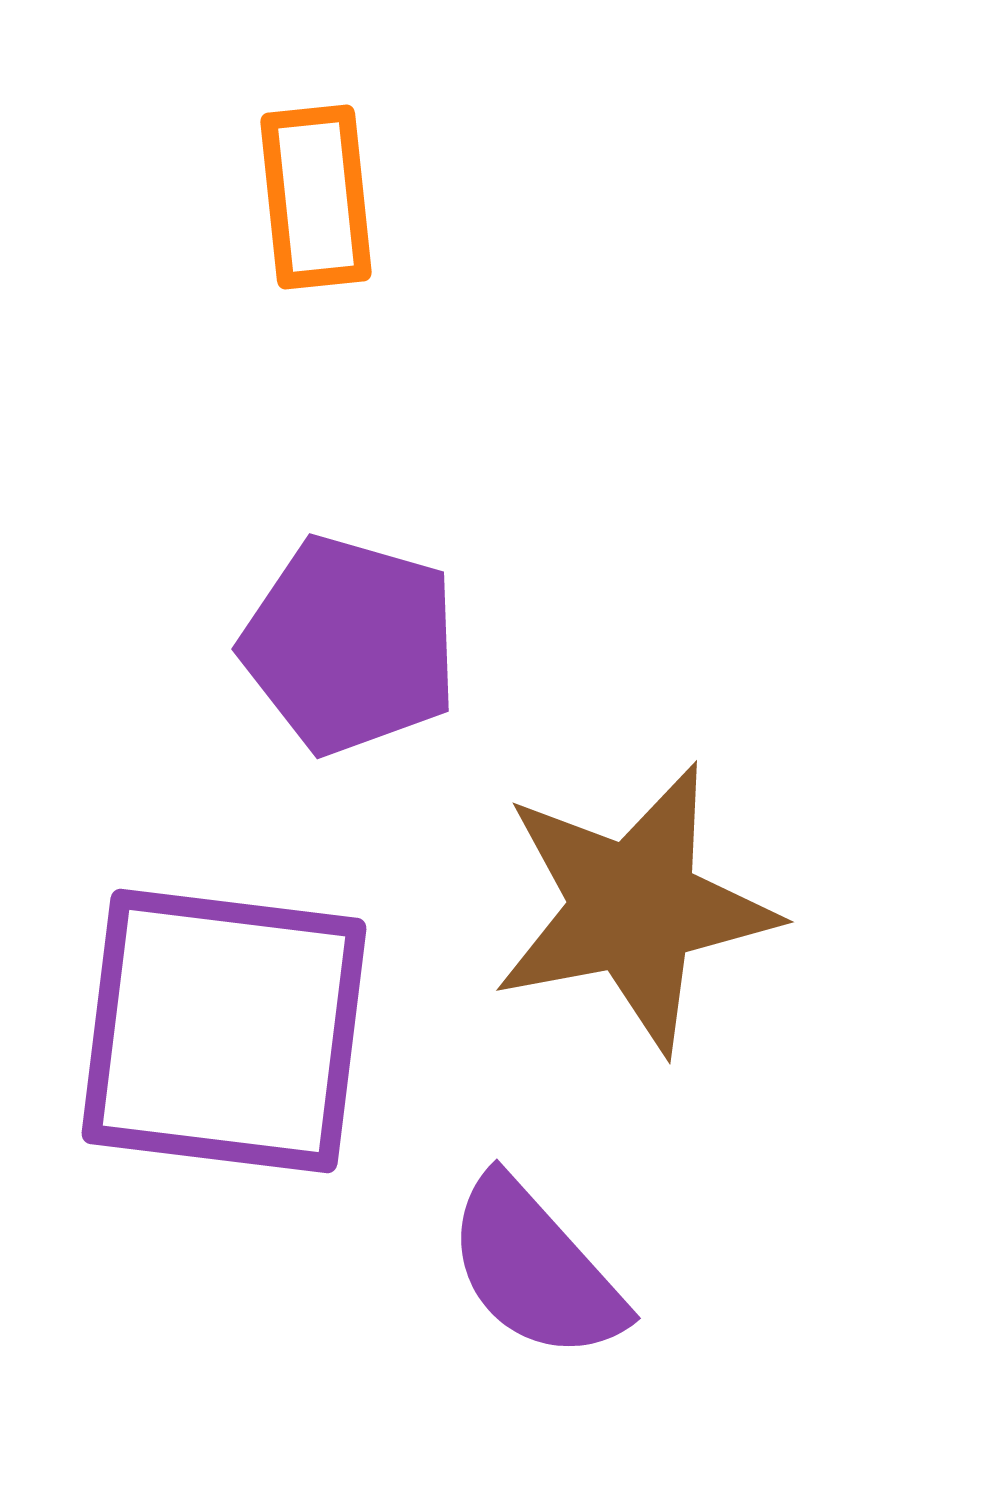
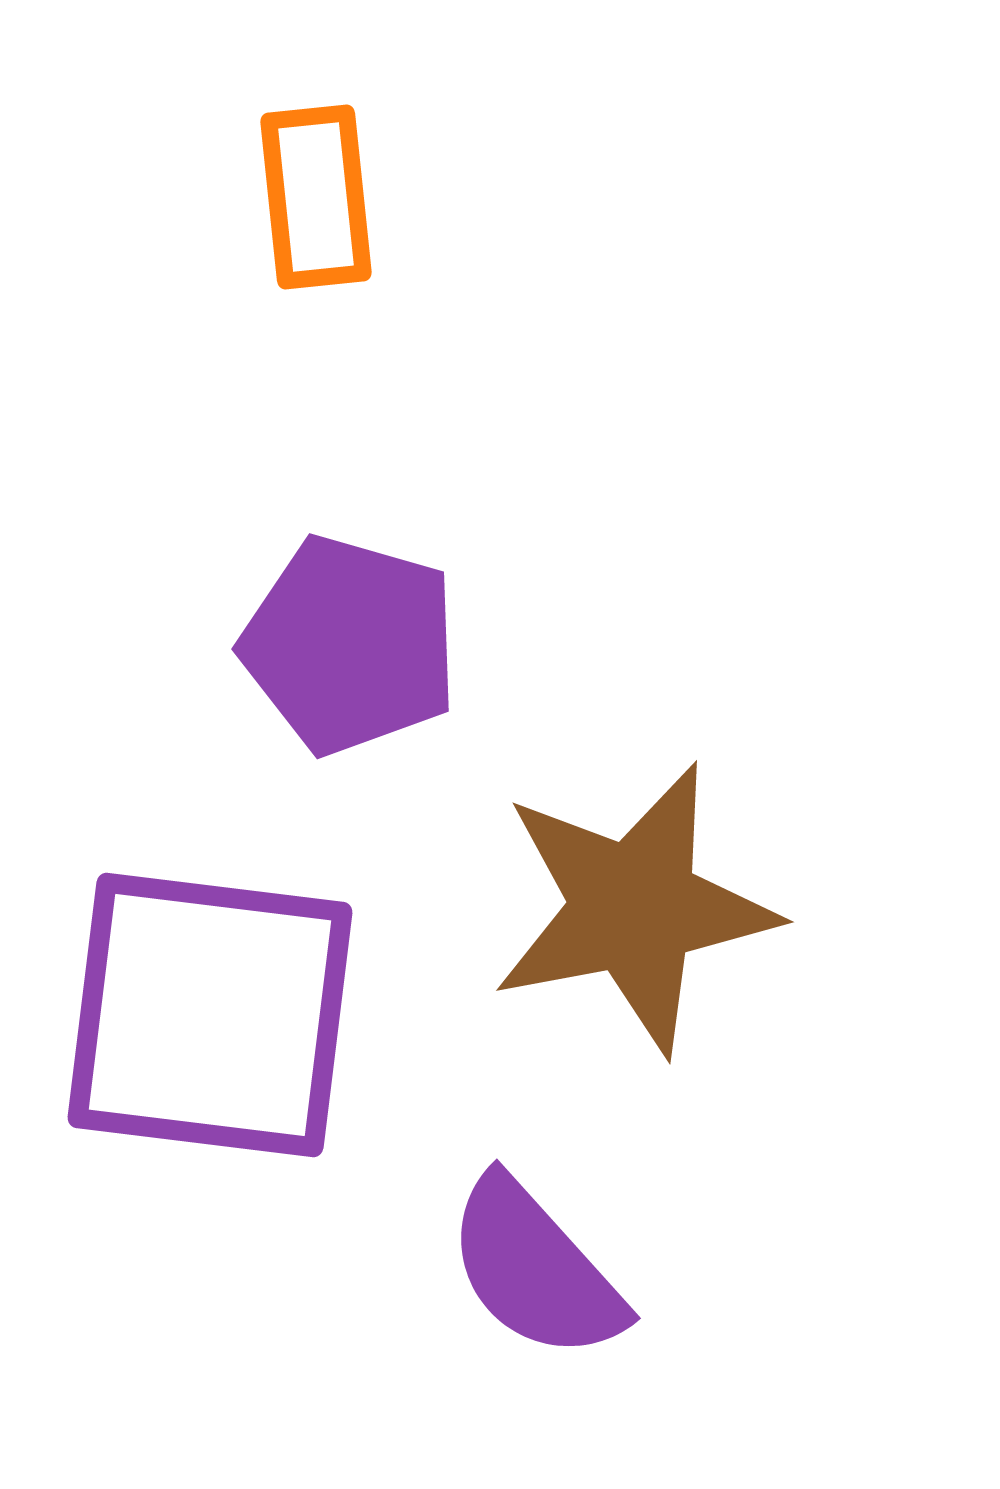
purple square: moved 14 px left, 16 px up
